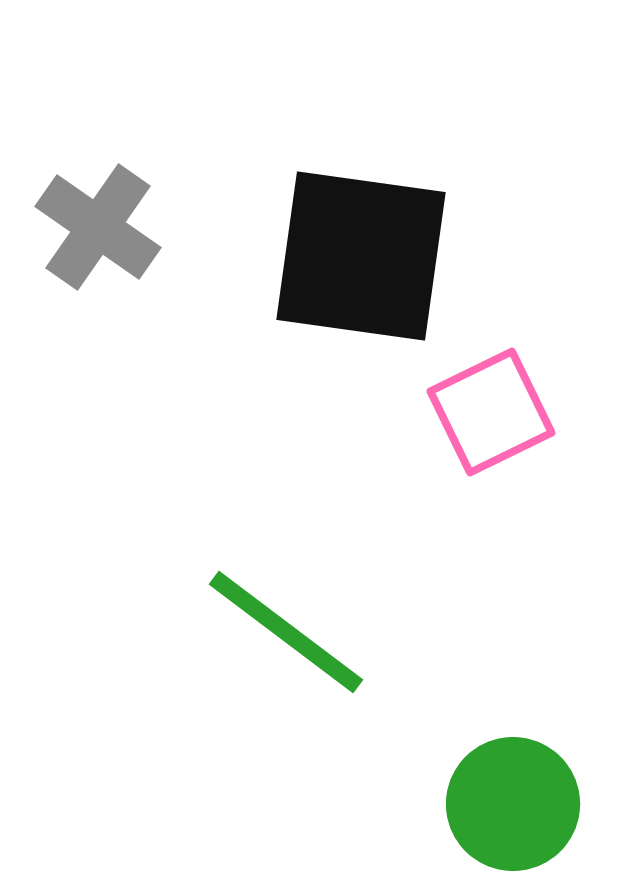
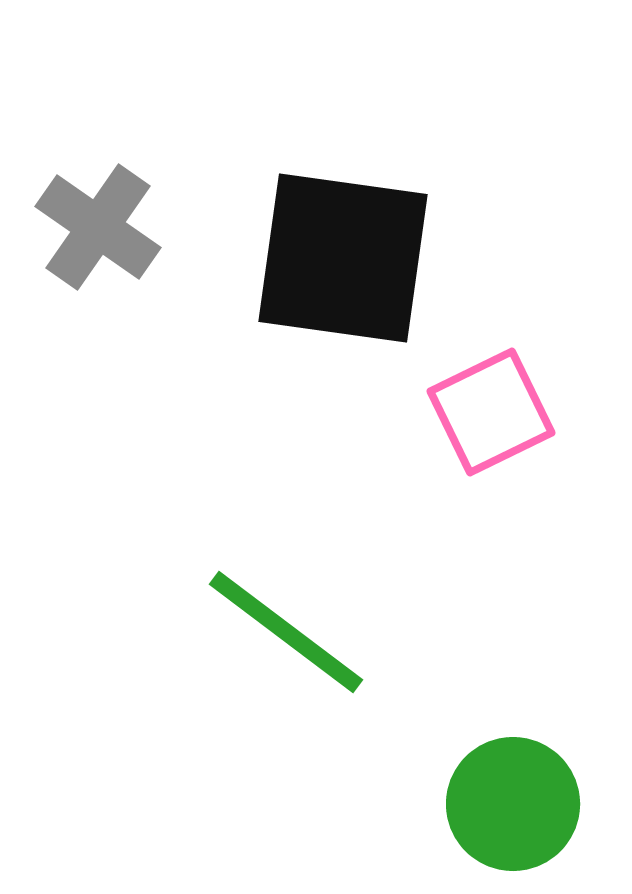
black square: moved 18 px left, 2 px down
